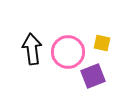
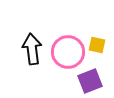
yellow square: moved 5 px left, 2 px down
purple square: moved 3 px left, 5 px down
